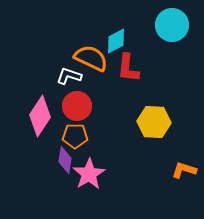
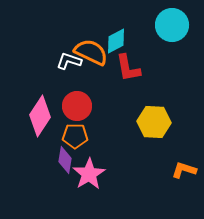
orange semicircle: moved 6 px up
red L-shape: rotated 16 degrees counterclockwise
white L-shape: moved 15 px up
